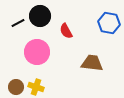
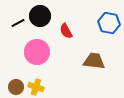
brown trapezoid: moved 2 px right, 2 px up
